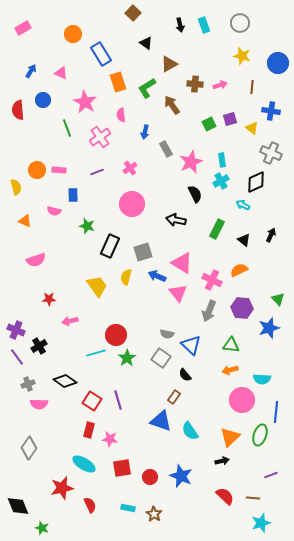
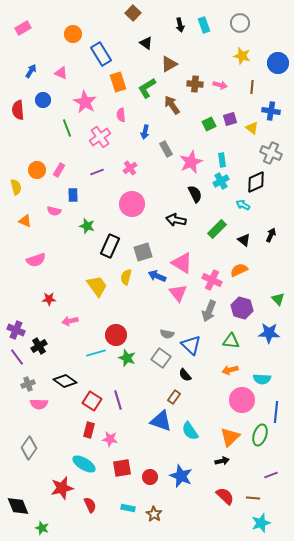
pink arrow at (220, 85): rotated 32 degrees clockwise
pink rectangle at (59, 170): rotated 64 degrees counterclockwise
green rectangle at (217, 229): rotated 18 degrees clockwise
purple hexagon at (242, 308): rotated 10 degrees clockwise
blue star at (269, 328): moved 5 px down; rotated 20 degrees clockwise
green triangle at (231, 345): moved 4 px up
green star at (127, 358): rotated 18 degrees counterclockwise
